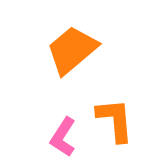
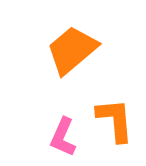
pink L-shape: rotated 9 degrees counterclockwise
